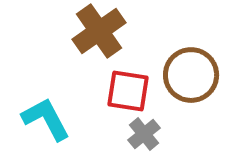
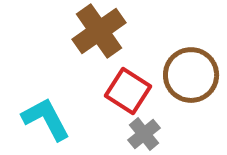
red square: rotated 24 degrees clockwise
